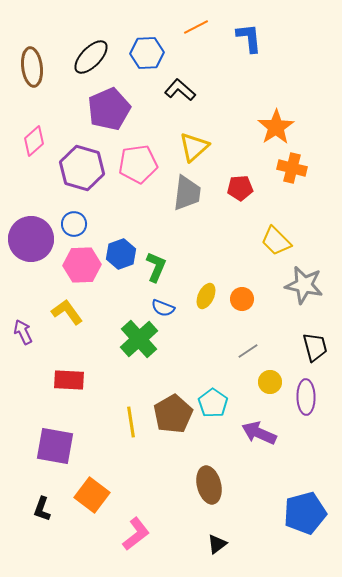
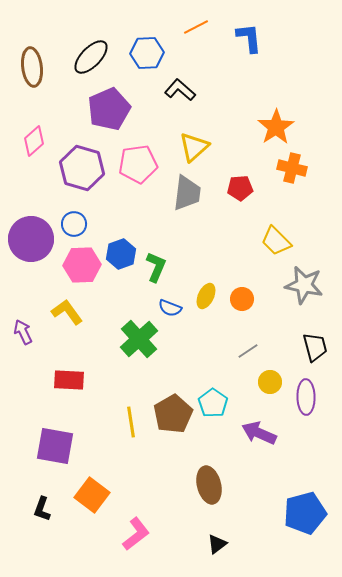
blue semicircle at (163, 308): moved 7 px right
